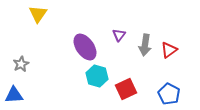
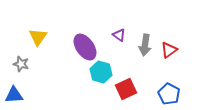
yellow triangle: moved 23 px down
purple triangle: rotated 32 degrees counterclockwise
gray star: rotated 28 degrees counterclockwise
cyan hexagon: moved 4 px right, 4 px up
